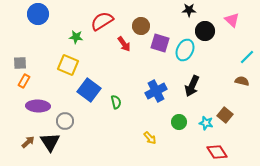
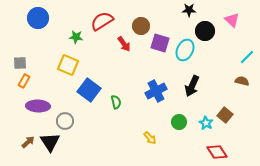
blue circle: moved 4 px down
cyan star: rotated 16 degrees clockwise
